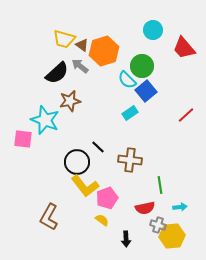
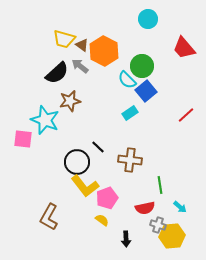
cyan circle: moved 5 px left, 11 px up
orange hexagon: rotated 16 degrees counterclockwise
cyan arrow: rotated 48 degrees clockwise
